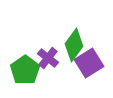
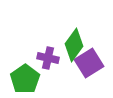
purple cross: rotated 25 degrees counterclockwise
green pentagon: moved 9 px down
